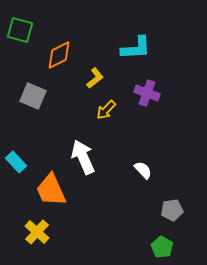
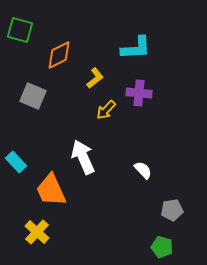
purple cross: moved 8 px left; rotated 15 degrees counterclockwise
green pentagon: rotated 15 degrees counterclockwise
